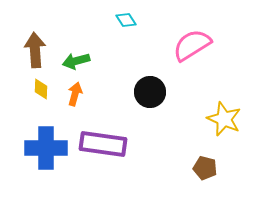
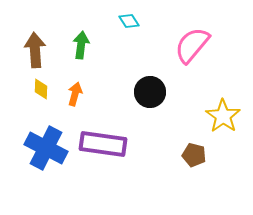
cyan diamond: moved 3 px right, 1 px down
pink semicircle: rotated 18 degrees counterclockwise
green arrow: moved 5 px right, 16 px up; rotated 112 degrees clockwise
yellow star: moved 1 px left, 3 px up; rotated 12 degrees clockwise
blue cross: rotated 27 degrees clockwise
brown pentagon: moved 11 px left, 13 px up
